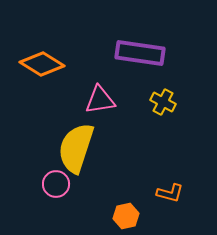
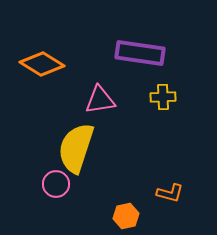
yellow cross: moved 5 px up; rotated 30 degrees counterclockwise
